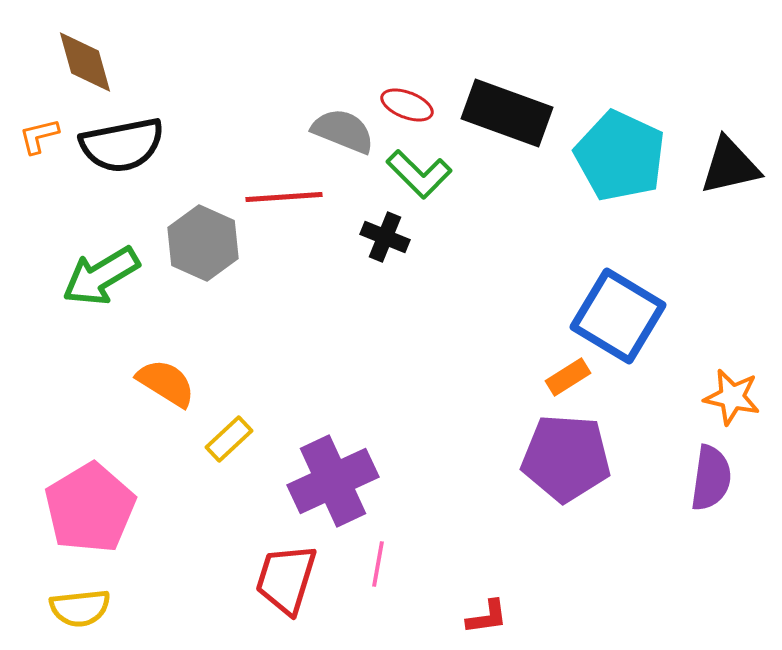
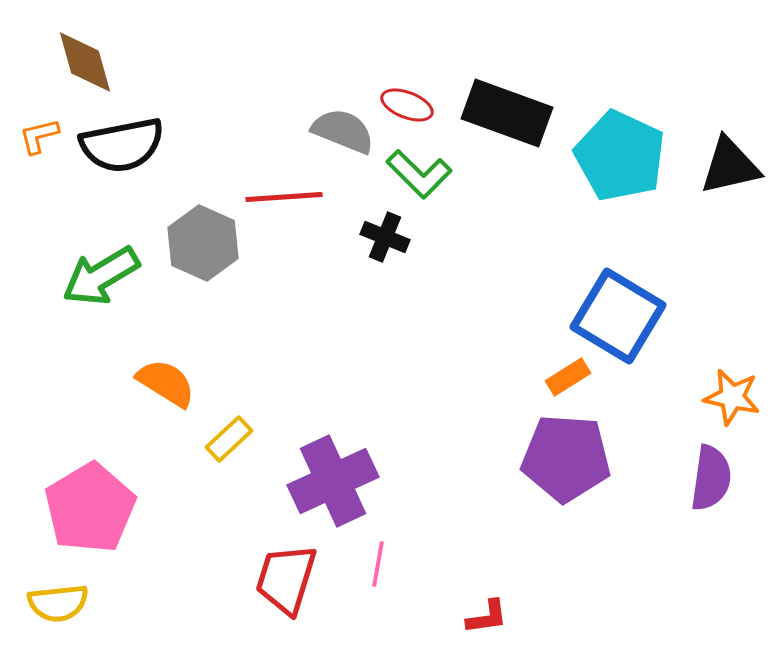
yellow semicircle: moved 22 px left, 5 px up
